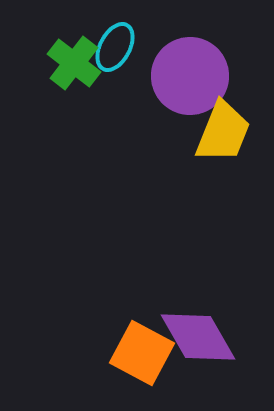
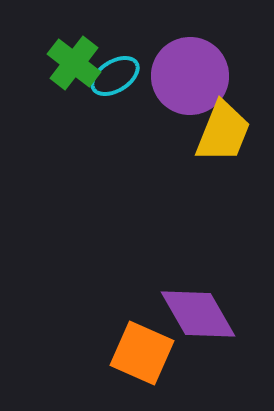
cyan ellipse: moved 29 px down; rotated 30 degrees clockwise
purple diamond: moved 23 px up
orange square: rotated 4 degrees counterclockwise
